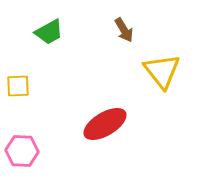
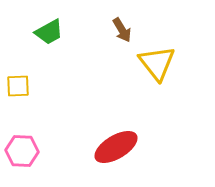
brown arrow: moved 2 px left
yellow triangle: moved 5 px left, 8 px up
red ellipse: moved 11 px right, 23 px down
